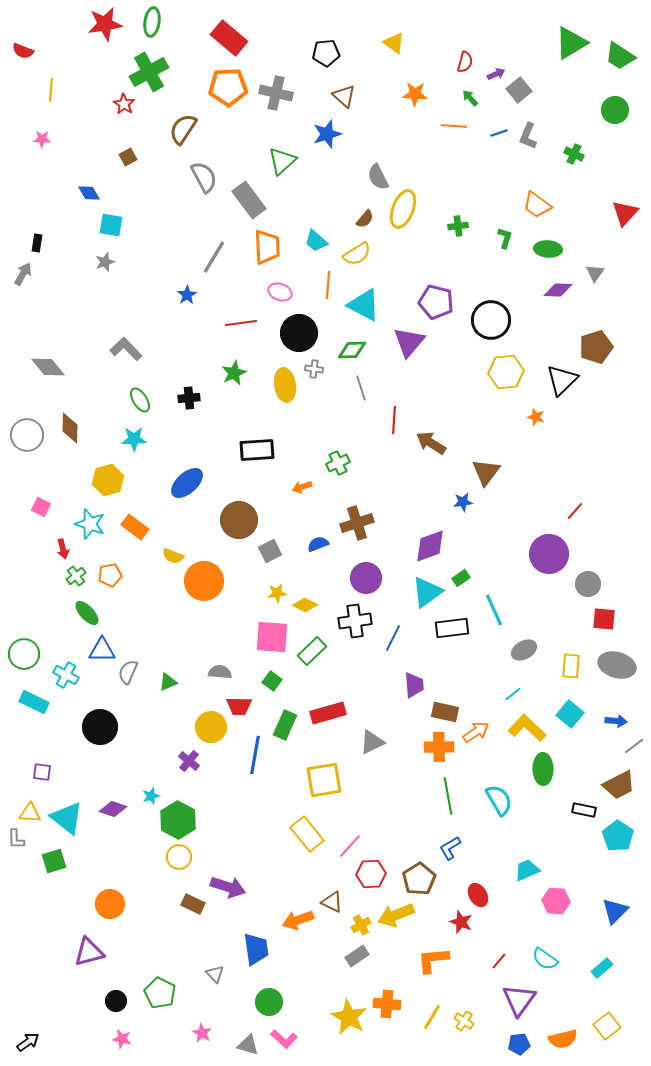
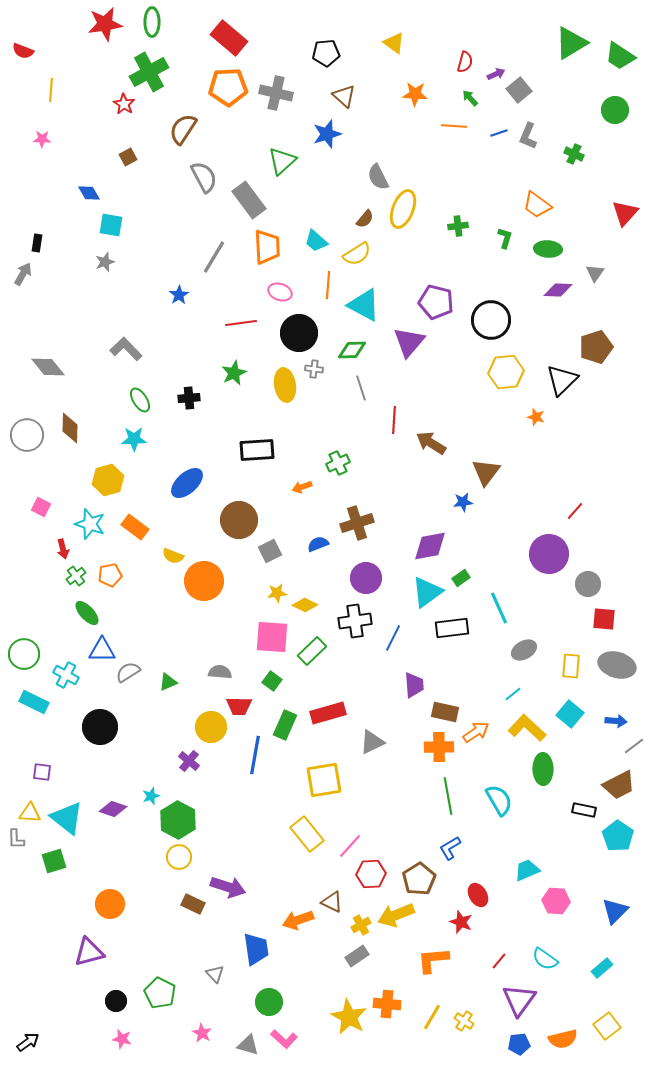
green ellipse at (152, 22): rotated 8 degrees counterclockwise
blue star at (187, 295): moved 8 px left
purple diamond at (430, 546): rotated 9 degrees clockwise
cyan line at (494, 610): moved 5 px right, 2 px up
gray semicircle at (128, 672): rotated 35 degrees clockwise
